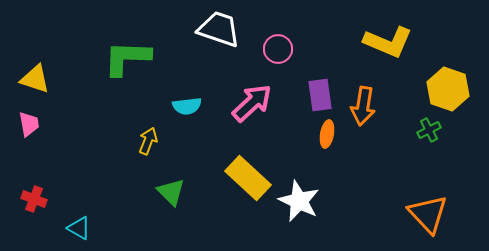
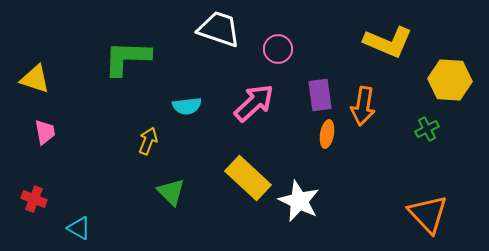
yellow hexagon: moved 2 px right, 9 px up; rotated 15 degrees counterclockwise
pink arrow: moved 2 px right
pink trapezoid: moved 16 px right, 8 px down
green cross: moved 2 px left, 1 px up
